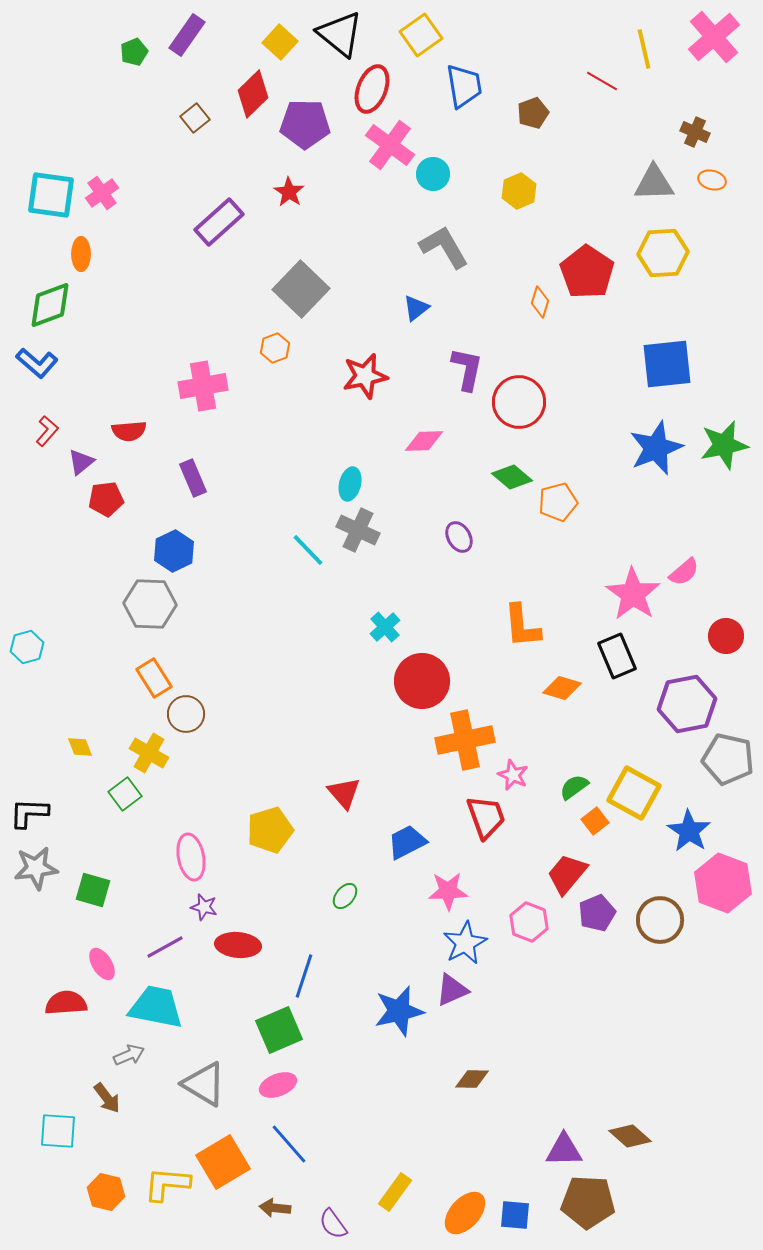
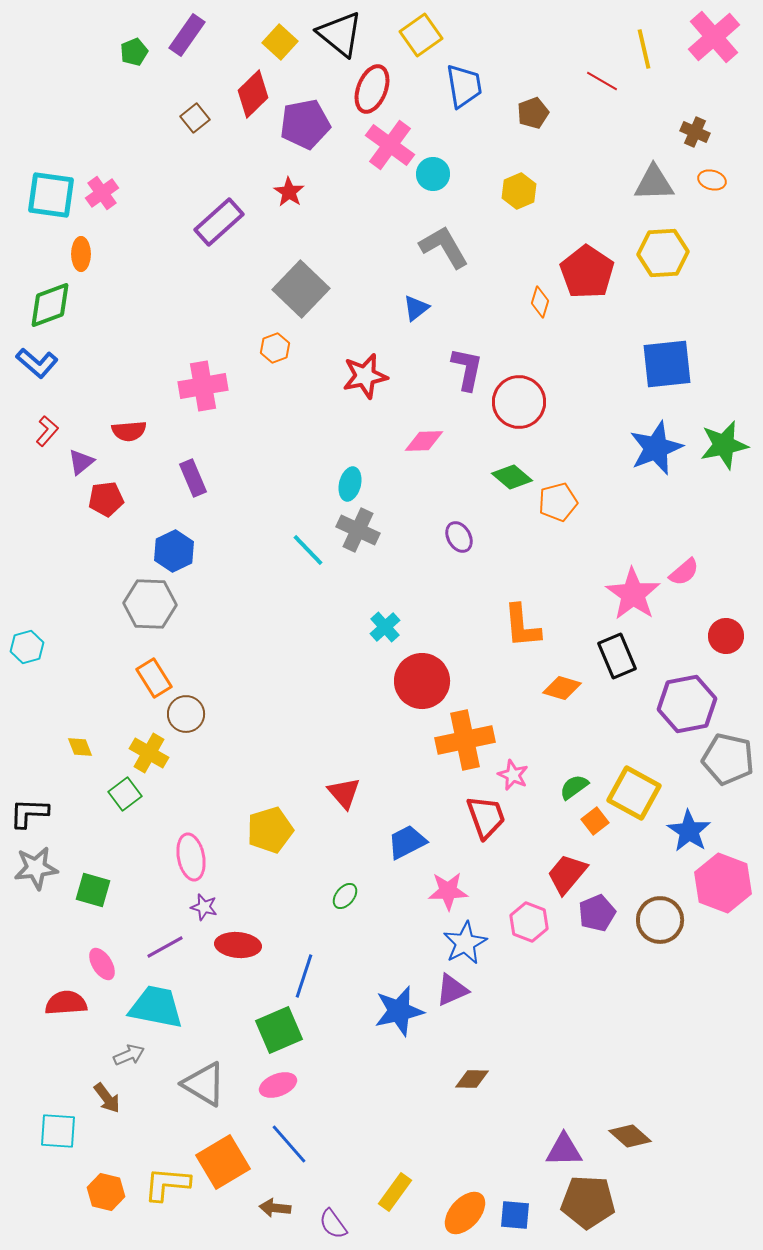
purple pentagon at (305, 124): rotated 12 degrees counterclockwise
